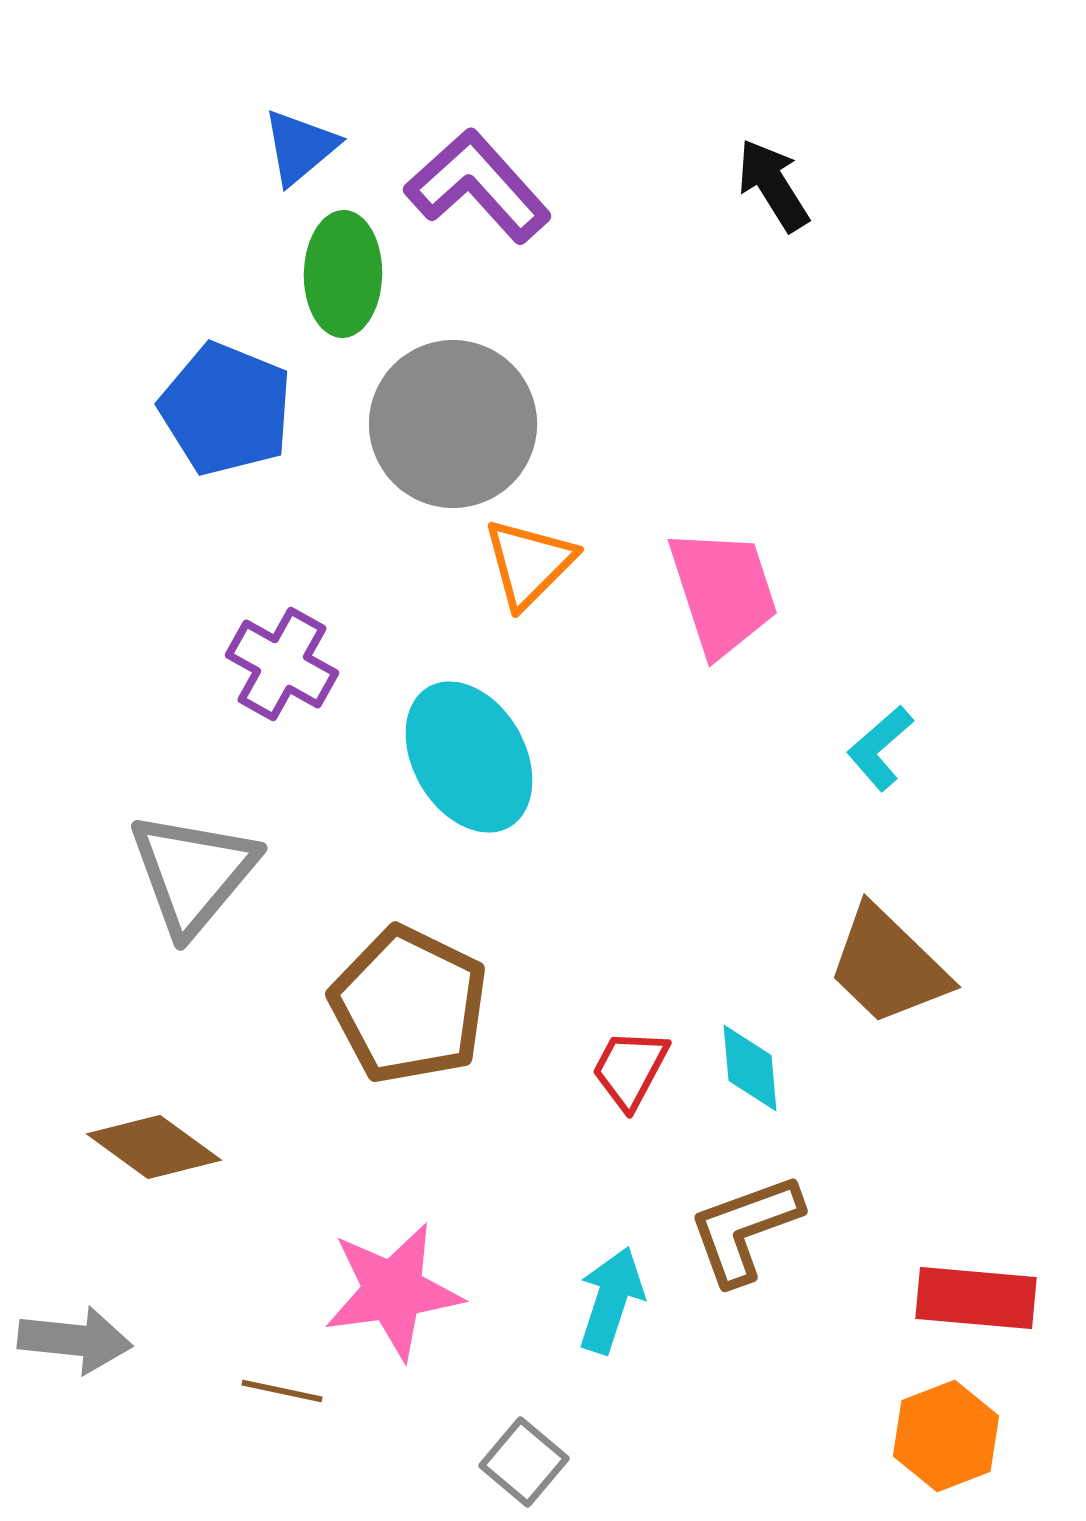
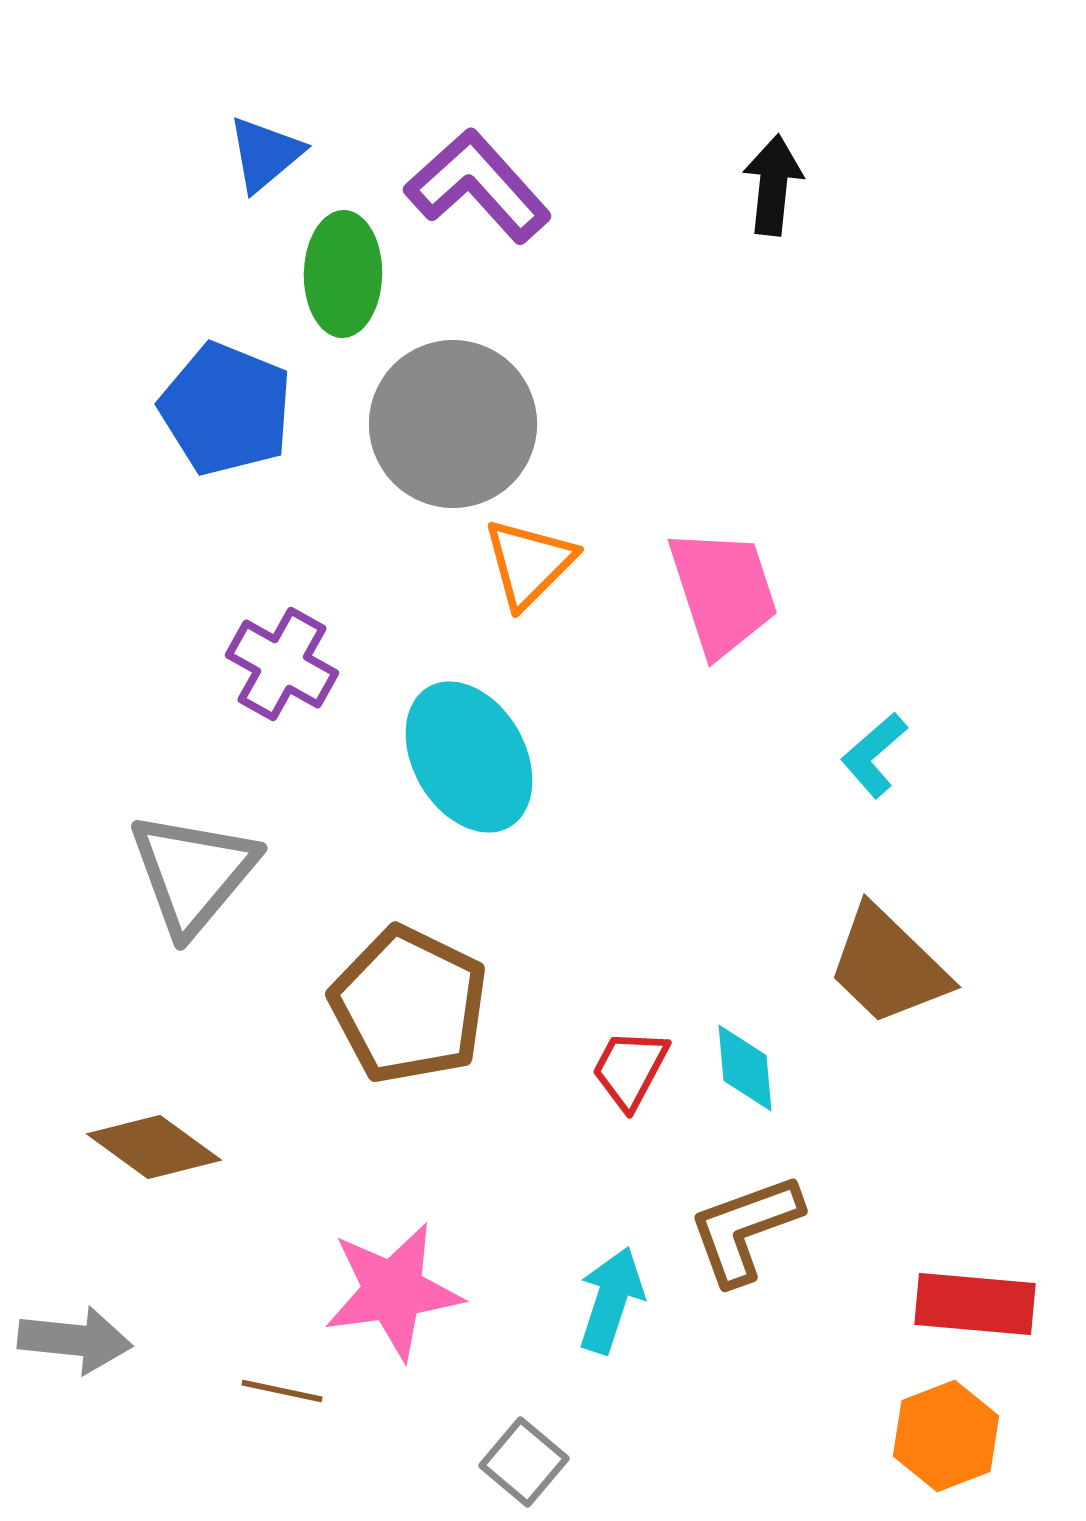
blue triangle: moved 35 px left, 7 px down
black arrow: rotated 38 degrees clockwise
cyan L-shape: moved 6 px left, 7 px down
cyan diamond: moved 5 px left
red rectangle: moved 1 px left, 6 px down
